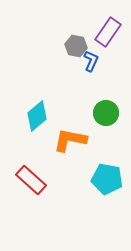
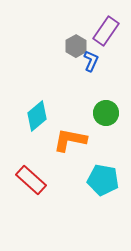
purple rectangle: moved 2 px left, 1 px up
gray hexagon: rotated 20 degrees clockwise
cyan pentagon: moved 4 px left, 1 px down
